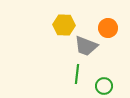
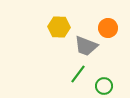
yellow hexagon: moved 5 px left, 2 px down
green line: moved 1 px right; rotated 30 degrees clockwise
